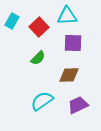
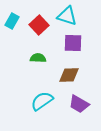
cyan triangle: rotated 20 degrees clockwise
red square: moved 2 px up
green semicircle: rotated 133 degrees counterclockwise
purple trapezoid: moved 1 px right, 1 px up; rotated 125 degrees counterclockwise
